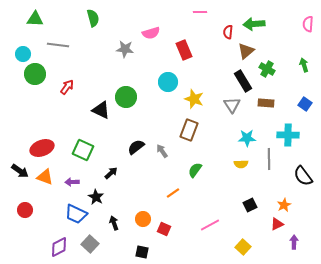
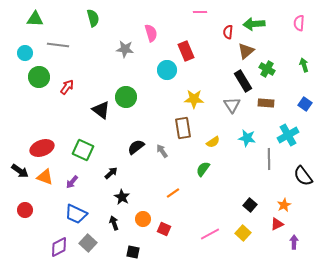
pink semicircle at (308, 24): moved 9 px left, 1 px up
pink semicircle at (151, 33): rotated 90 degrees counterclockwise
red rectangle at (184, 50): moved 2 px right, 1 px down
cyan circle at (23, 54): moved 2 px right, 1 px up
green circle at (35, 74): moved 4 px right, 3 px down
cyan circle at (168, 82): moved 1 px left, 12 px up
yellow star at (194, 99): rotated 18 degrees counterclockwise
black triangle at (101, 110): rotated 12 degrees clockwise
brown rectangle at (189, 130): moved 6 px left, 2 px up; rotated 30 degrees counterclockwise
cyan cross at (288, 135): rotated 30 degrees counterclockwise
cyan star at (247, 138): rotated 12 degrees clockwise
yellow semicircle at (241, 164): moved 28 px left, 22 px up; rotated 32 degrees counterclockwise
green semicircle at (195, 170): moved 8 px right, 1 px up
purple arrow at (72, 182): rotated 48 degrees counterclockwise
black star at (96, 197): moved 26 px right
black square at (250, 205): rotated 24 degrees counterclockwise
pink line at (210, 225): moved 9 px down
gray square at (90, 244): moved 2 px left, 1 px up
yellow square at (243, 247): moved 14 px up
black square at (142, 252): moved 9 px left
